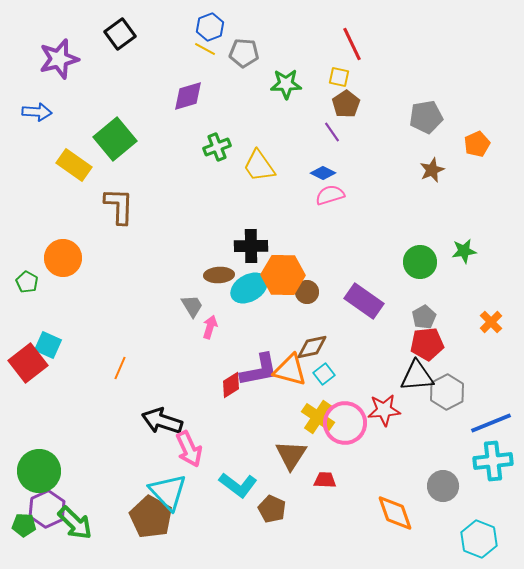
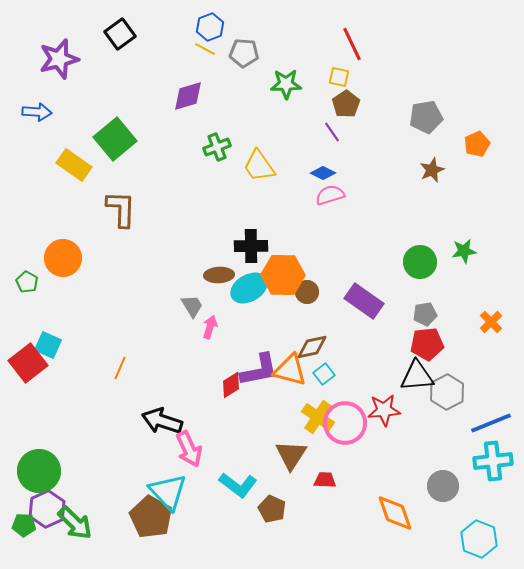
brown L-shape at (119, 206): moved 2 px right, 3 px down
gray pentagon at (424, 317): moved 1 px right, 3 px up; rotated 20 degrees clockwise
